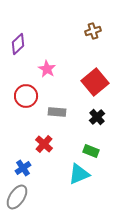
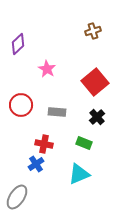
red circle: moved 5 px left, 9 px down
red cross: rotated 30 degrees counterclockwise
green rectangle: moved 7 px left, 8 px up
blue cross: moved 13 px right, 4 px up
